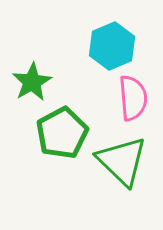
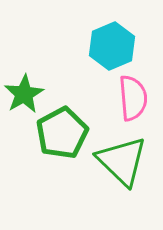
green star: moved 8 px left, 12 px down
